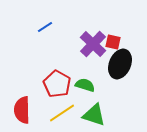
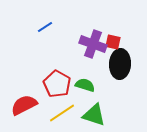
purple cross: rotated 24 degrees counterclockwise
black ellipse: rotated 20 degrees counterclockwise
red semicircle: moved 2 px right, 5 px up; rotated 64 degrees clockwise
